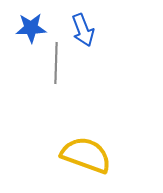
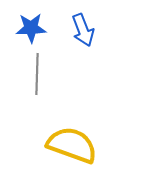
gray line: moved 19 px left, 11 px down
yellow semicircle: moved 14 px left, 10 px up
